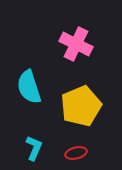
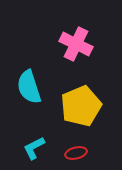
cyan L-shape: rotated 140 degrees counterclockwise
